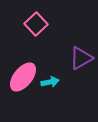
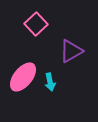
purple triangle: moved 10 px left, 7 px up
cyan arrow: rotated 90 degrees clockwise
